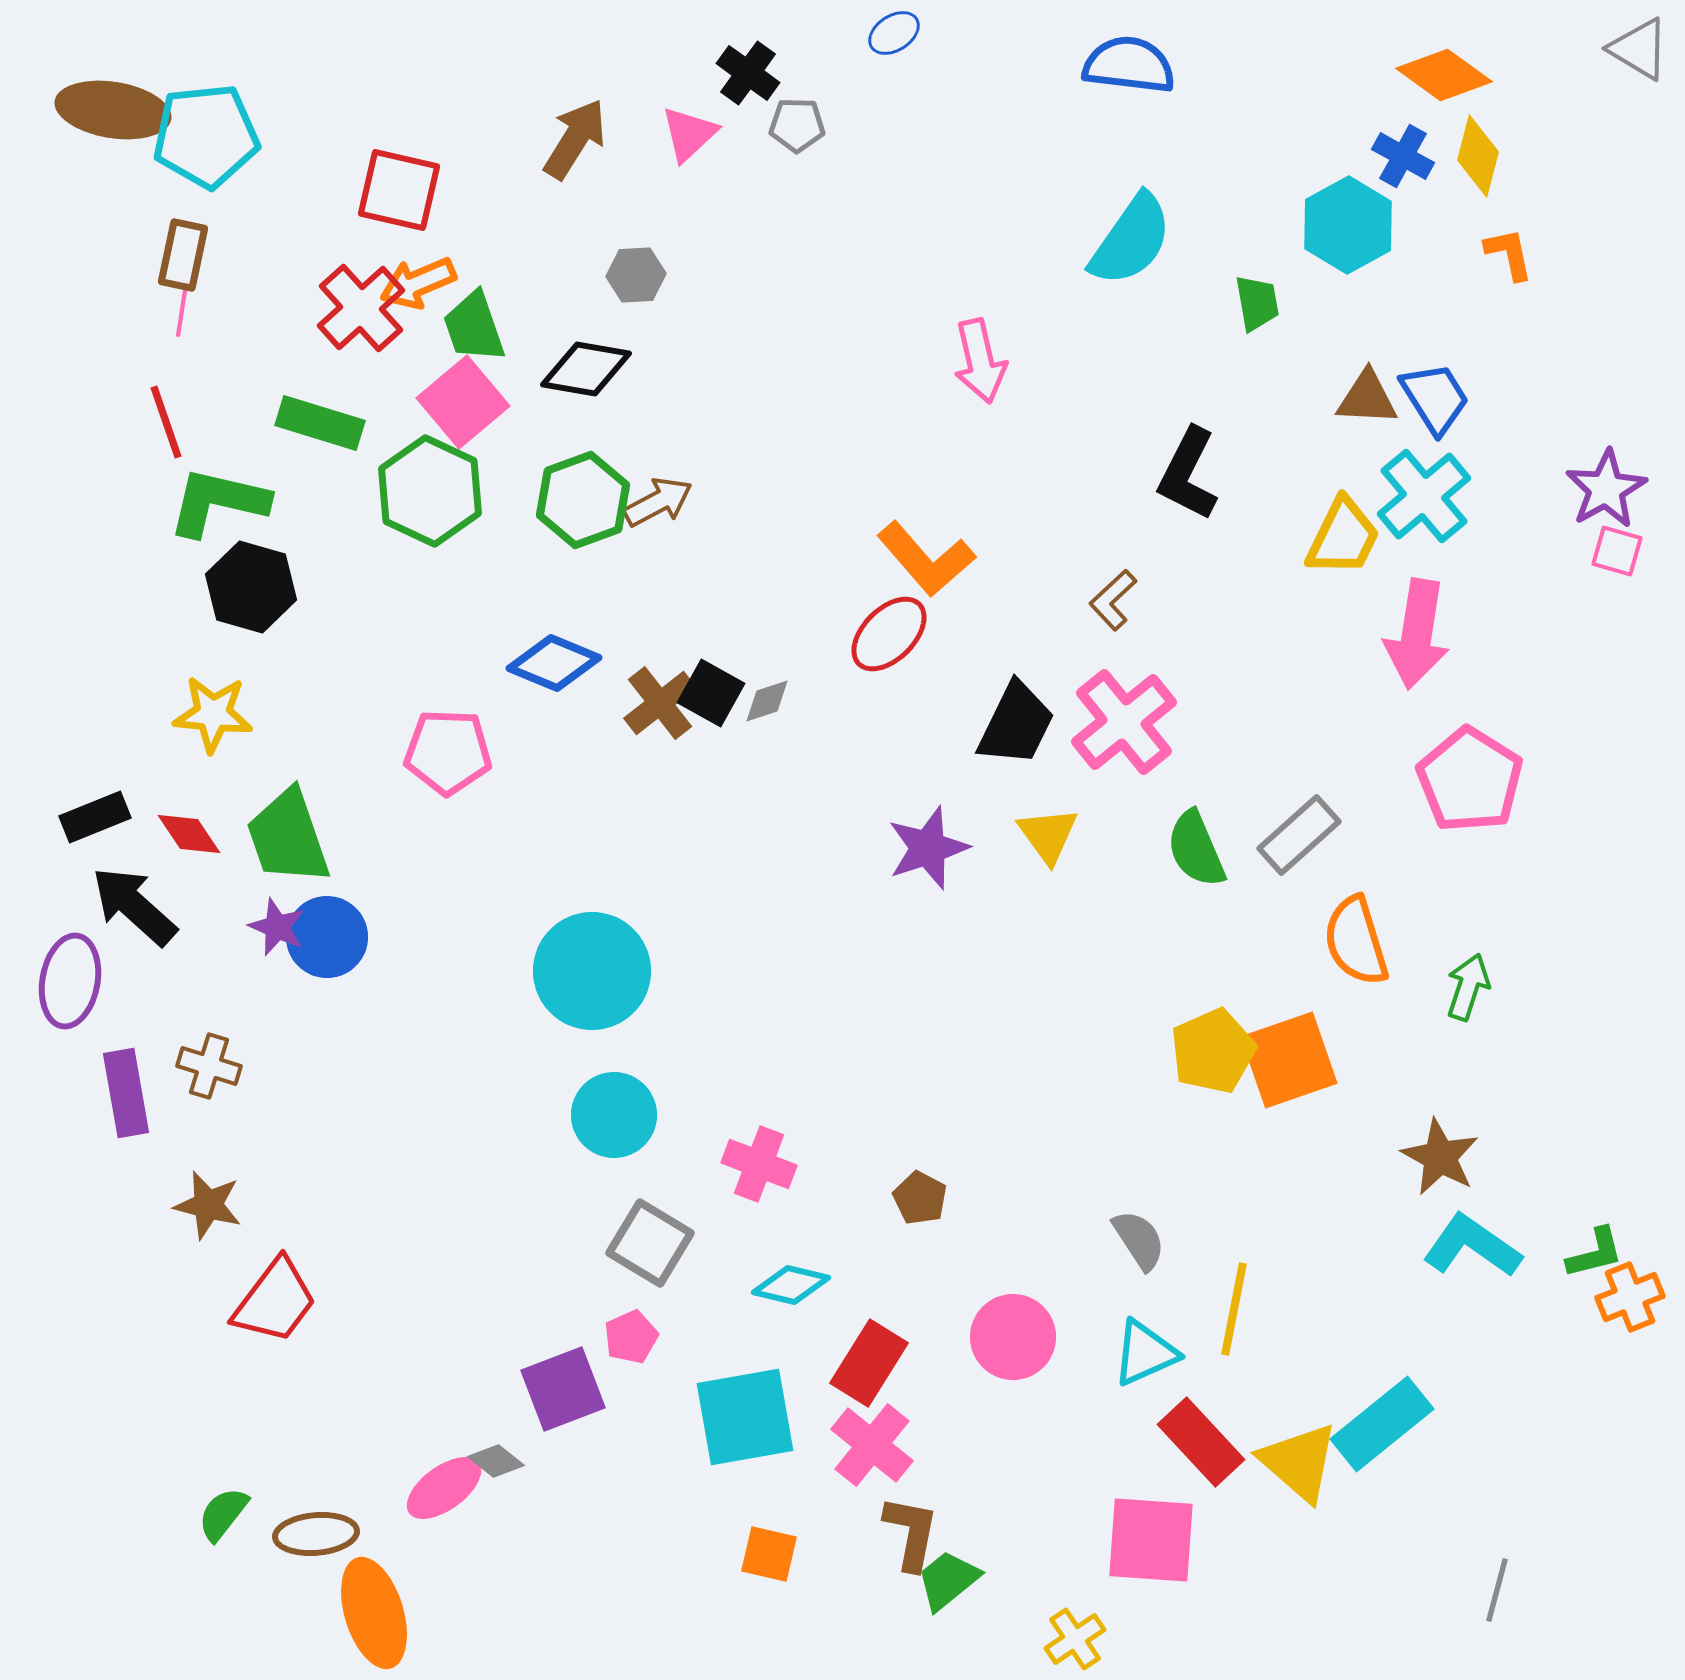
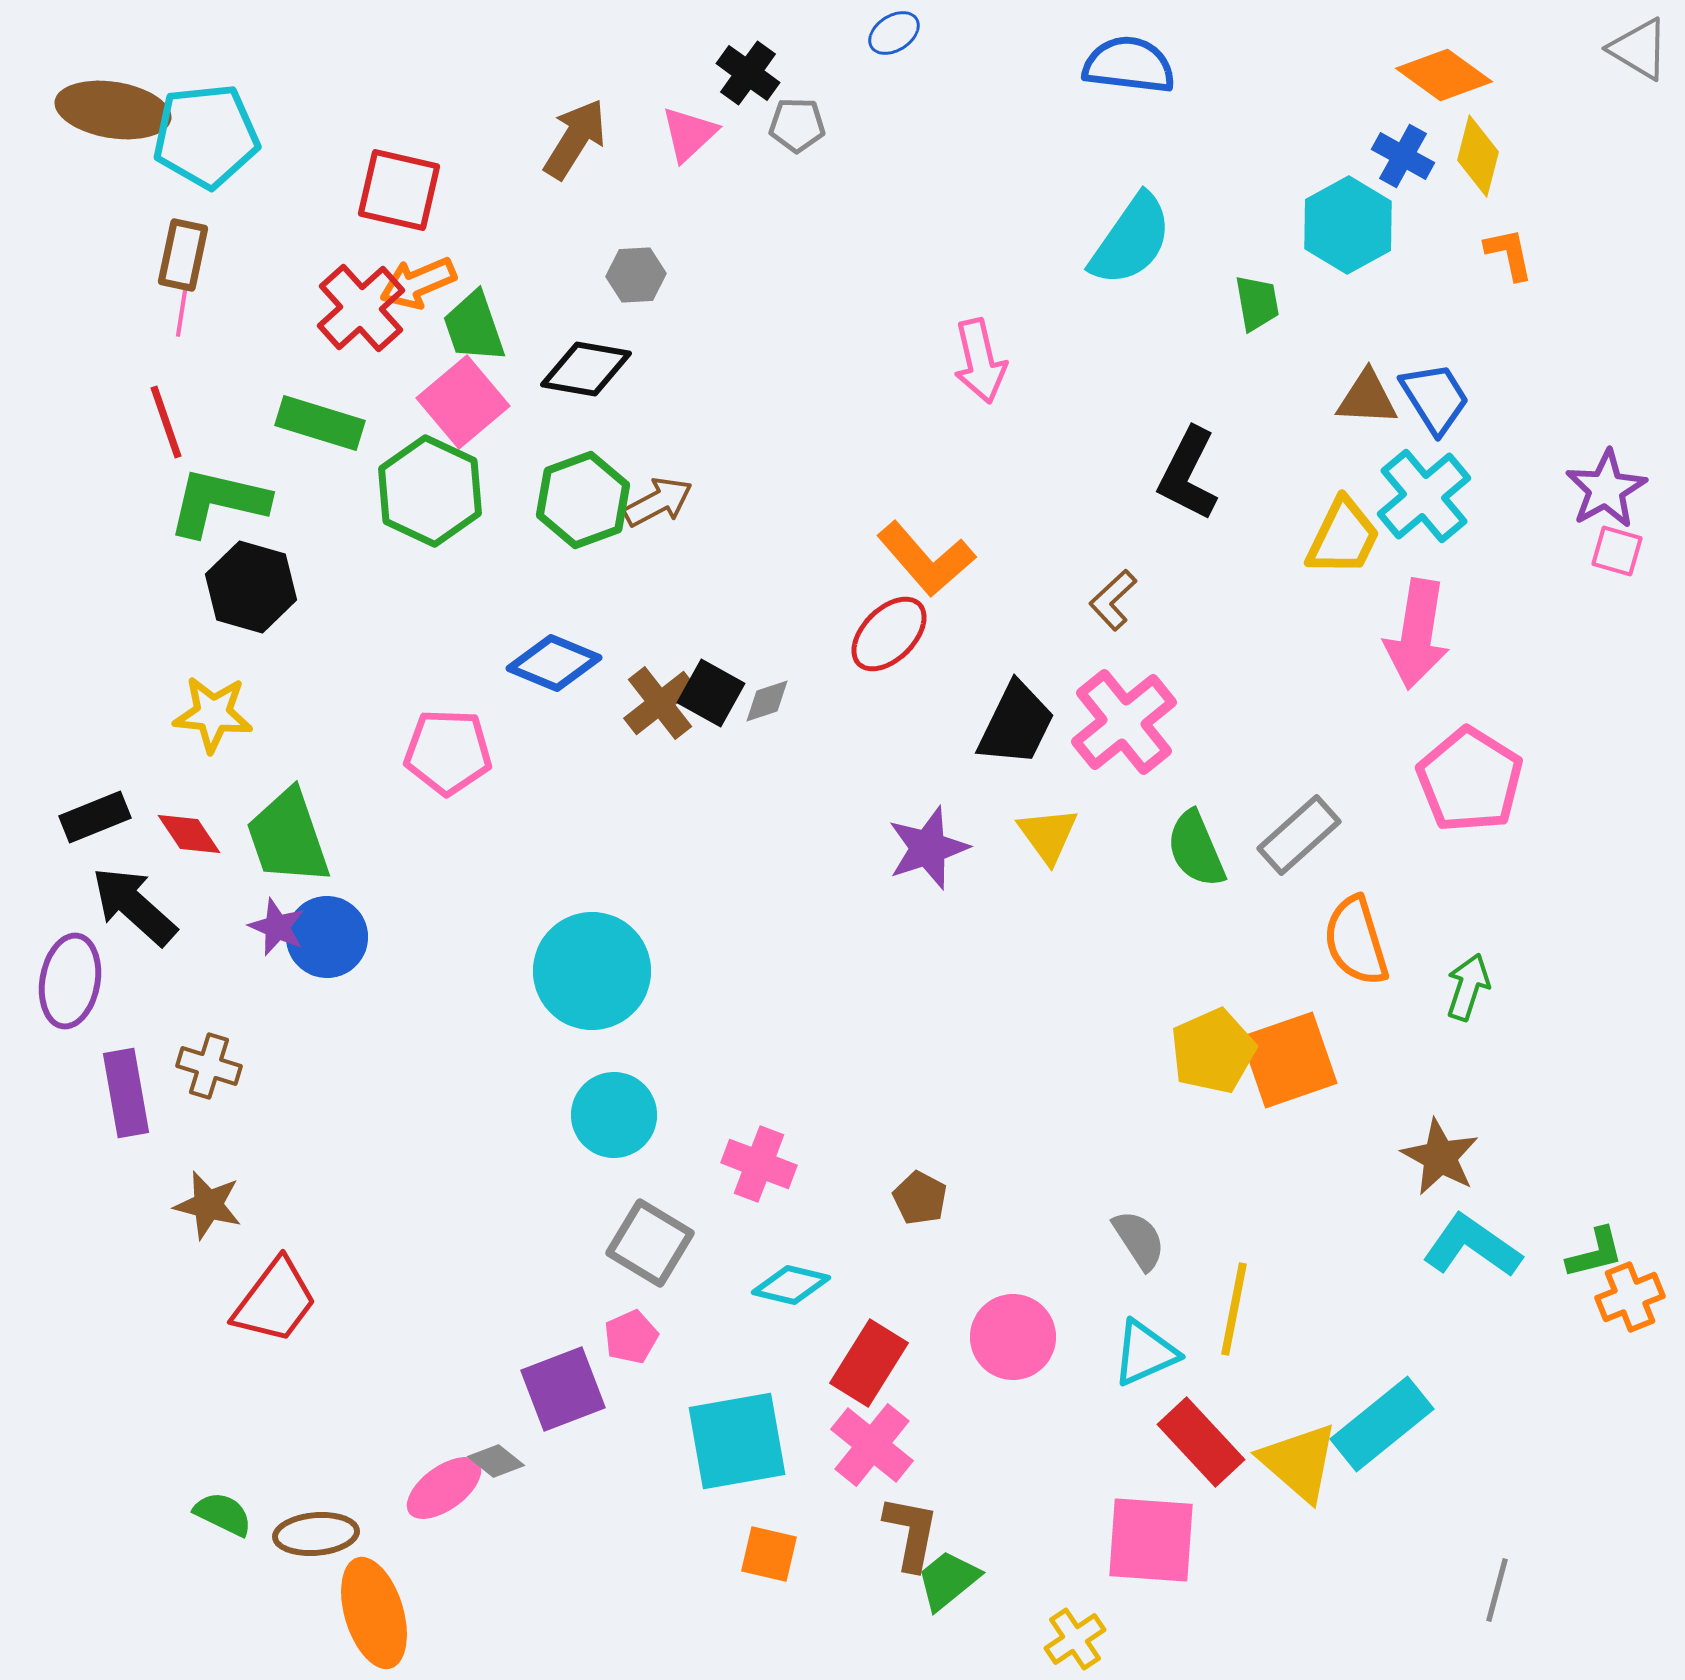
cyan square at (745, 1417): moved 8 px left, 24 px down
green semicircle at (223, 1514): rotated 78 degrees clockwise
